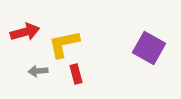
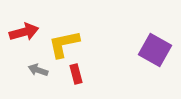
red arrow: moved 1 px left
purple square: moved 6 px right, 2 px down
gray arrow: moved 1 px up; rotated 24 degrees clockwise
